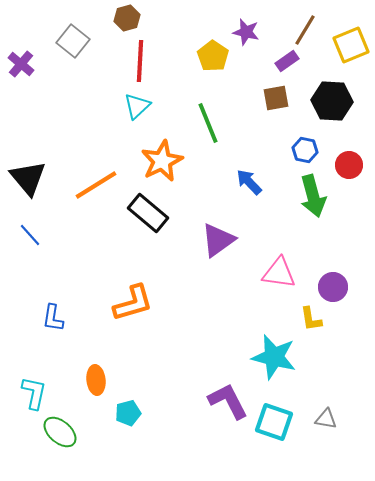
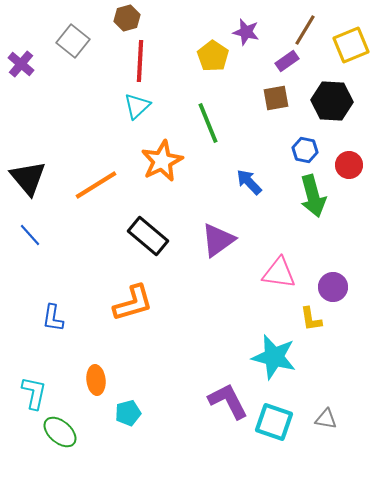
black rectangle: moved 23 px down
